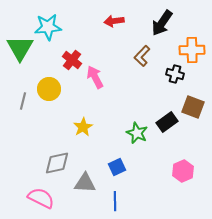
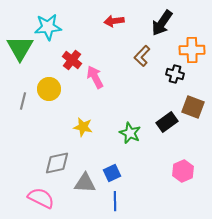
yellow star: rotated 30 degrees counterclockwise
green star: moved 7 px left
blue square: moved 5 px left, 6 px down
